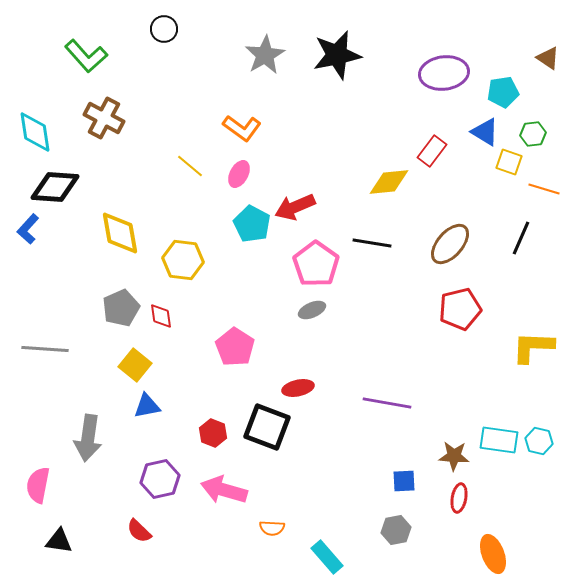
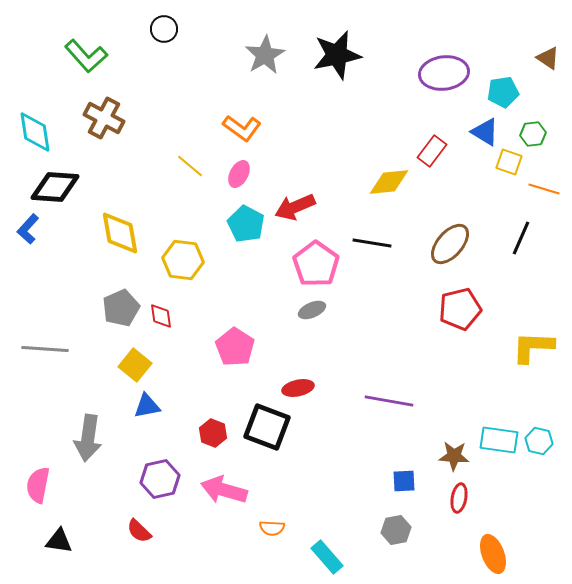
cyan pentagon at (252, 224): moved 6 px left
purple line at (387, 403): moved 2 px right, 2 px up
